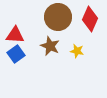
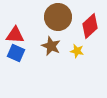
red diamond: moved 7 px down; rotated 25 degrees clockwise
brown star: moved 1 px right
blue square: moved 1 px up; rotated 30 degrees counterclockwise
